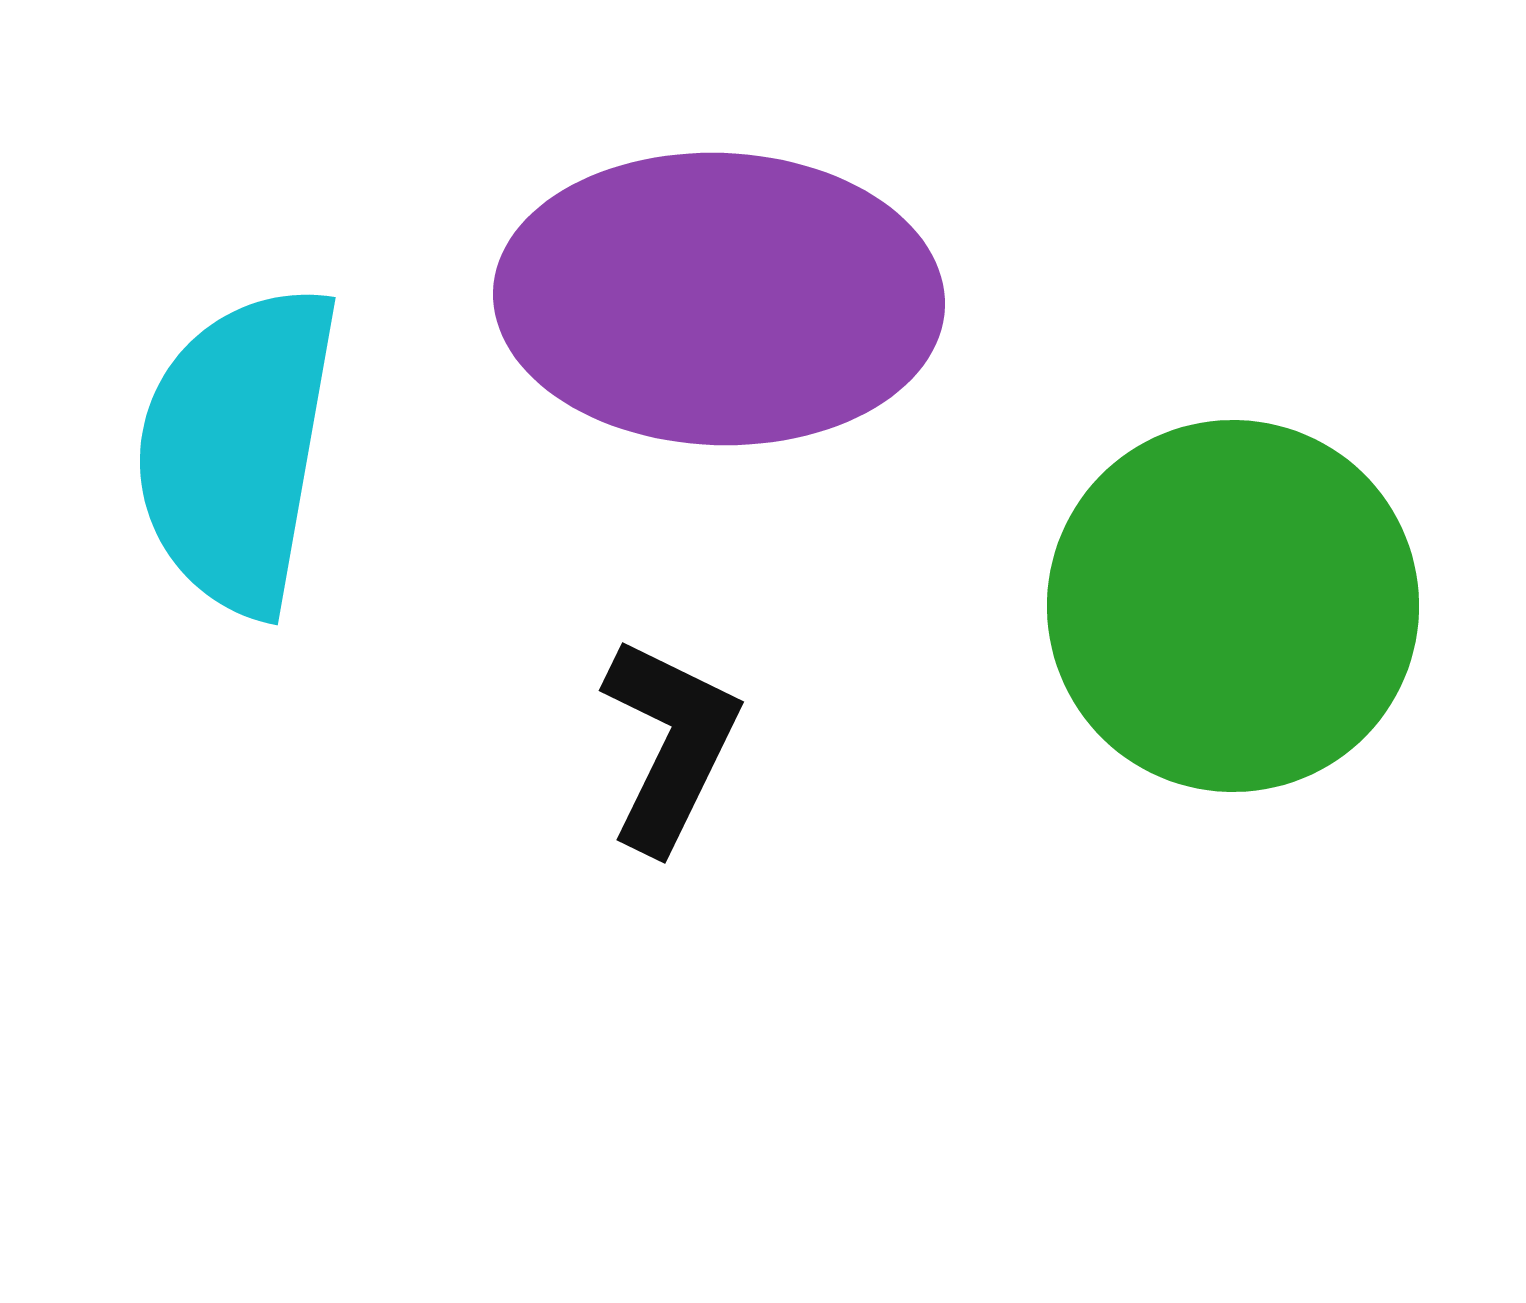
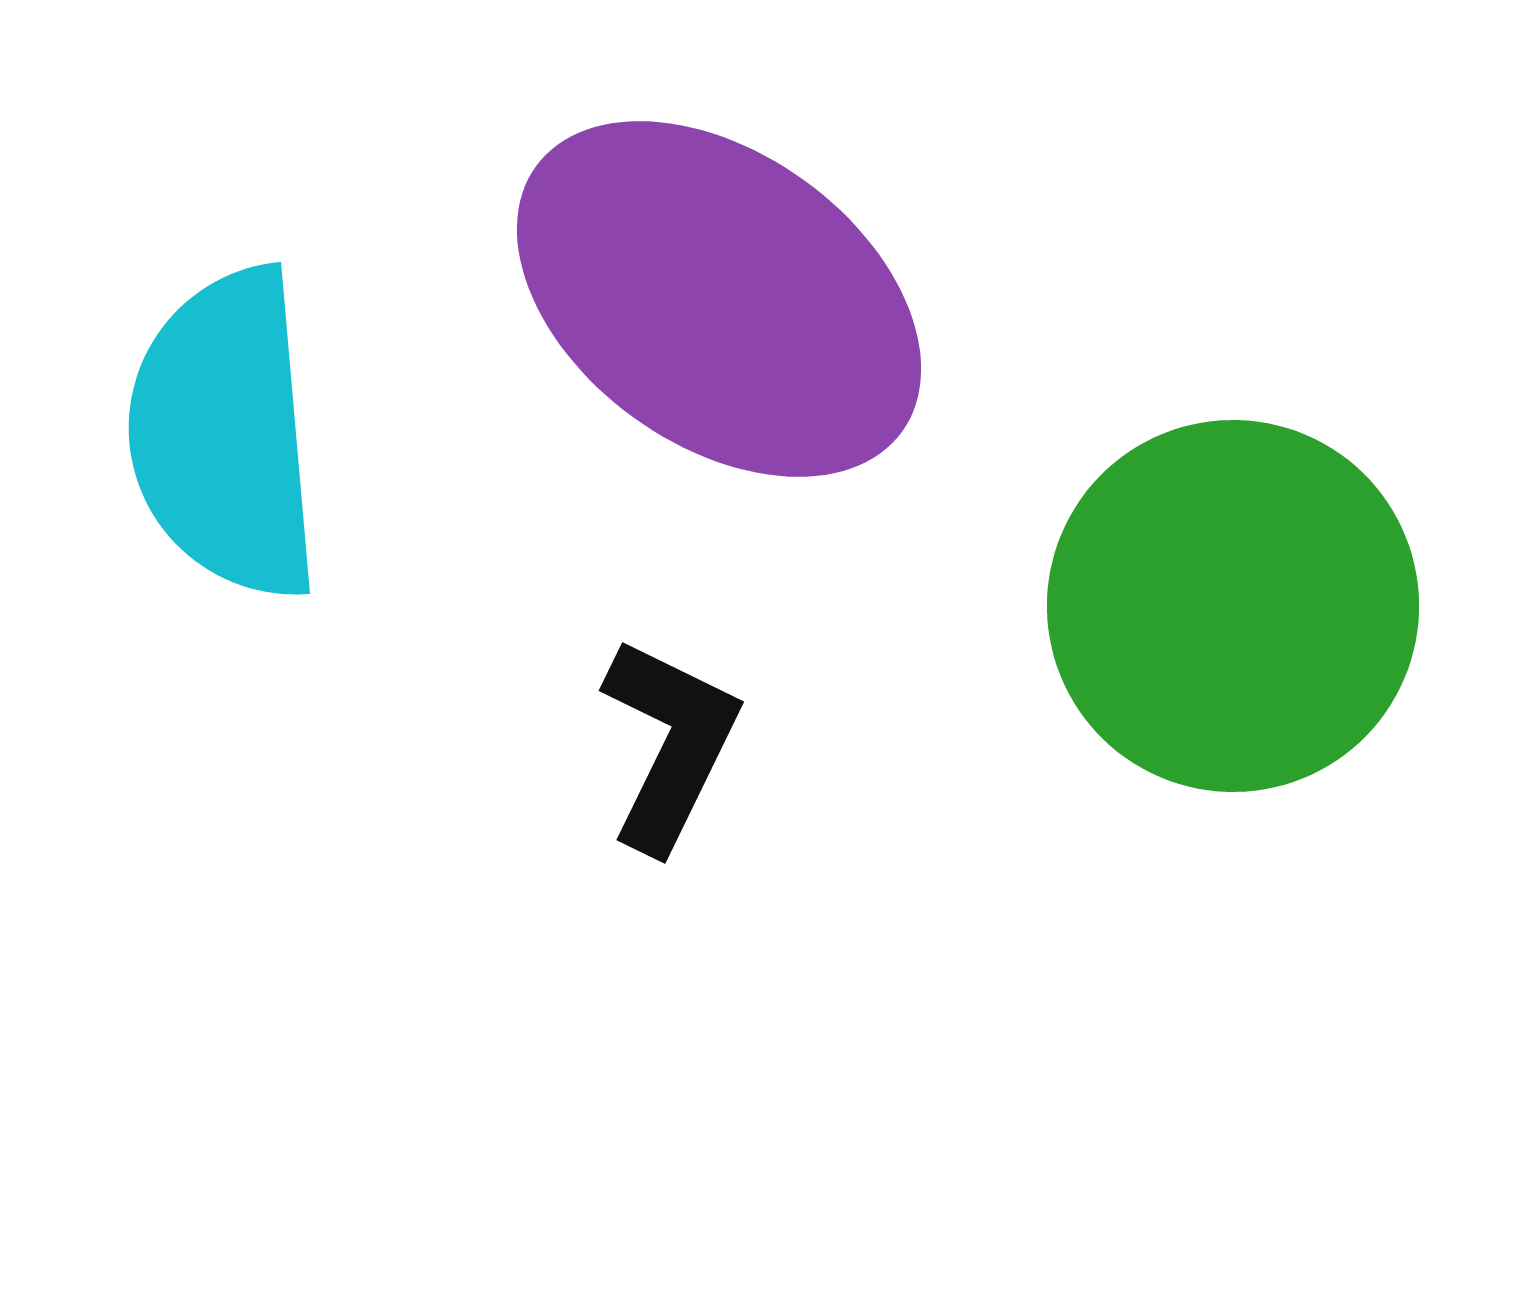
purple ellipse: rotated 34 degrees clockwise
cyan semicircle: moved 12 px left, 15 px up; rotated 15 degrees counterclockwise
